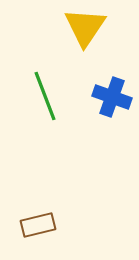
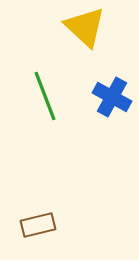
yellow triangle: rotated 21 degrees counterclockwise
blue cross: rotated 9 degrees clockwise
